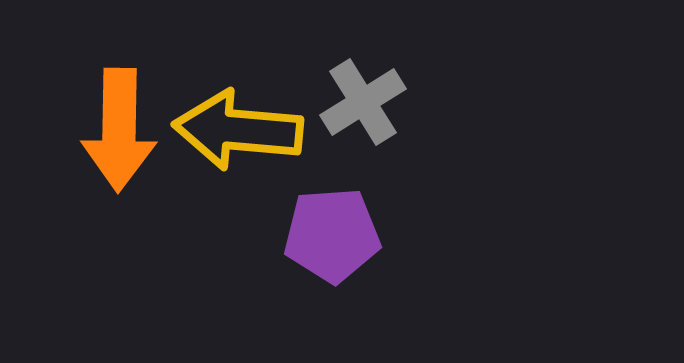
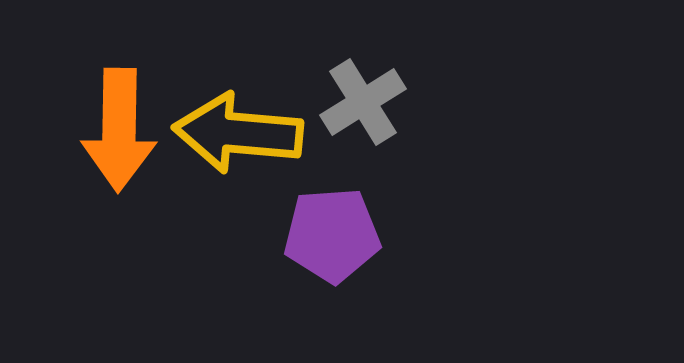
yellow arrow: moved 3 px down
